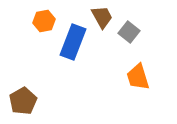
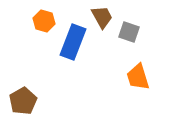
orange hexagon: rotated 25 degrees clockwise
gray square: rotated 20 degrees counterclockwise
